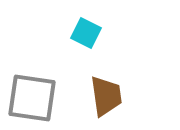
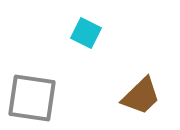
brown trapezoid: moved 35 px right; rotated 54 degrees clockwise
